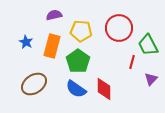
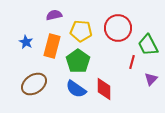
red circle: moved 1 px left
